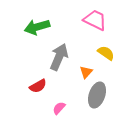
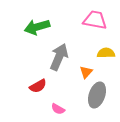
pink trapezoid: rotated 15 degrees counterclockwise
yellow semicircle: rotated 36 degrees counterclockwise
pink semicircle: moved 1 px left, 1 px down; rotated 104 degrees counterclockwise
